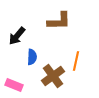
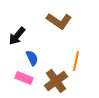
brown L-shape: rotated 35 degrees clockwise
blue semicircle: moved 1 px down; rotated 28 degrees counterclockwise
brown cross: moved 3 px right, 5 px down
pink rectangle: moved 10 px right, 7 px up
